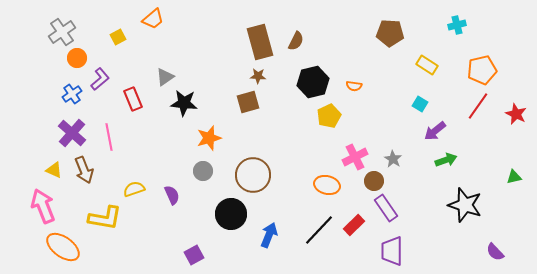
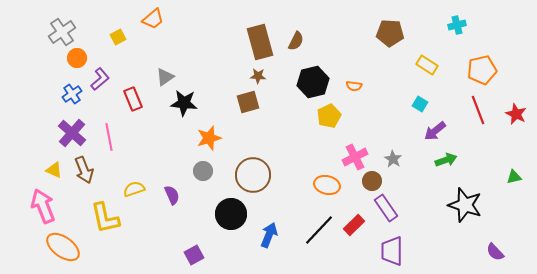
red line at (478, 106): moved 4 px down; rotated 56 degrees counterclockwise
brown circle at (374, 181): moved 2 px left
yellow L-shape at (105, 218): rotated 68 degrees clockwise
